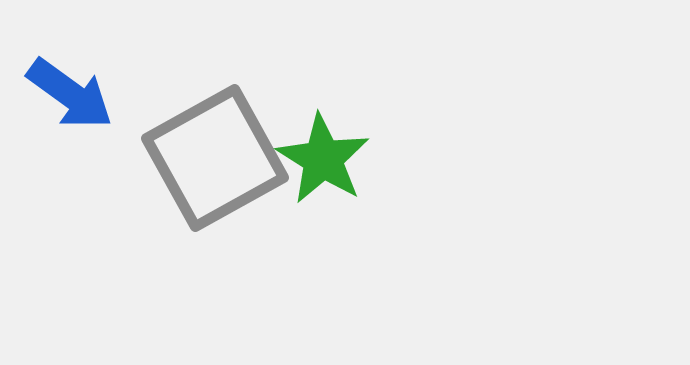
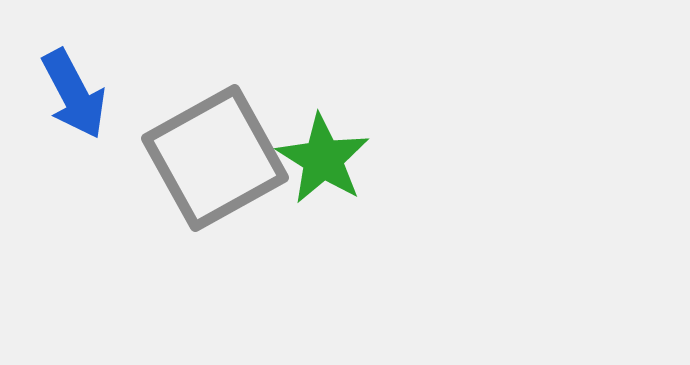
blue arrow: moved 4 px right; rotated 26 degrees clockwise
